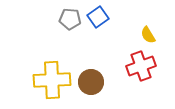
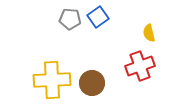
yellow semicircle: moved 1 px right, 2 px up; rotated 18 degrees clockwise
red cross: moved 1 px left
brown circle: moved 1 px right, 1 px down
